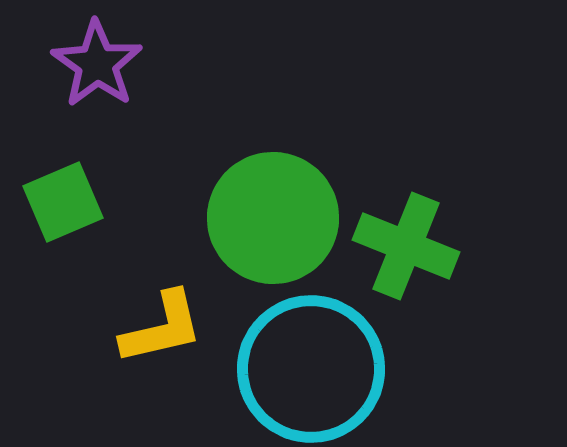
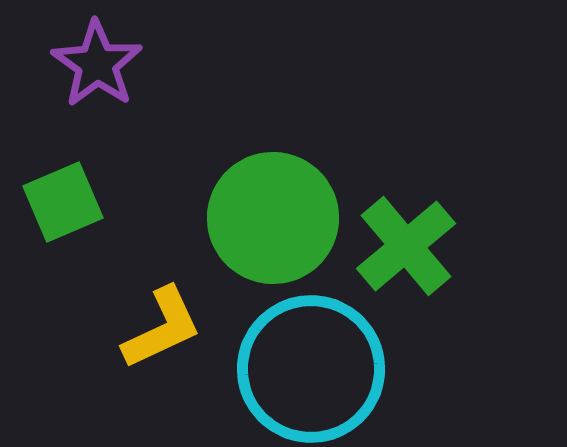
green cross: rotated 28 degrees clockwise
yellow L-shape: rotated 12 degrees counterclockwise
